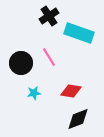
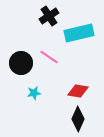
cyan rectangle: rotated 32 degrees counterclockwise
pink line: rotated 24 degrees counterclockwise
red diamond: moved 7 px right
black diamond: rotated 45 degrees counterclockwise
